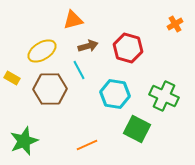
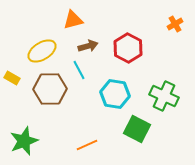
red hexagon: rotated 12 degrees clockwise
